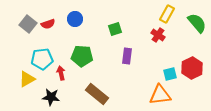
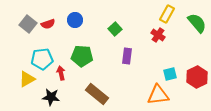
blue circle: moved 1 px down
green square: rotated 24 degrees counterclockwise
red hexagon: moved 5 px right, 9 px down
orange triangle: moved 2 px left
